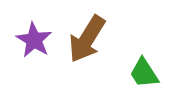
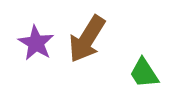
purple star: moved 2 px right, 3 px down
